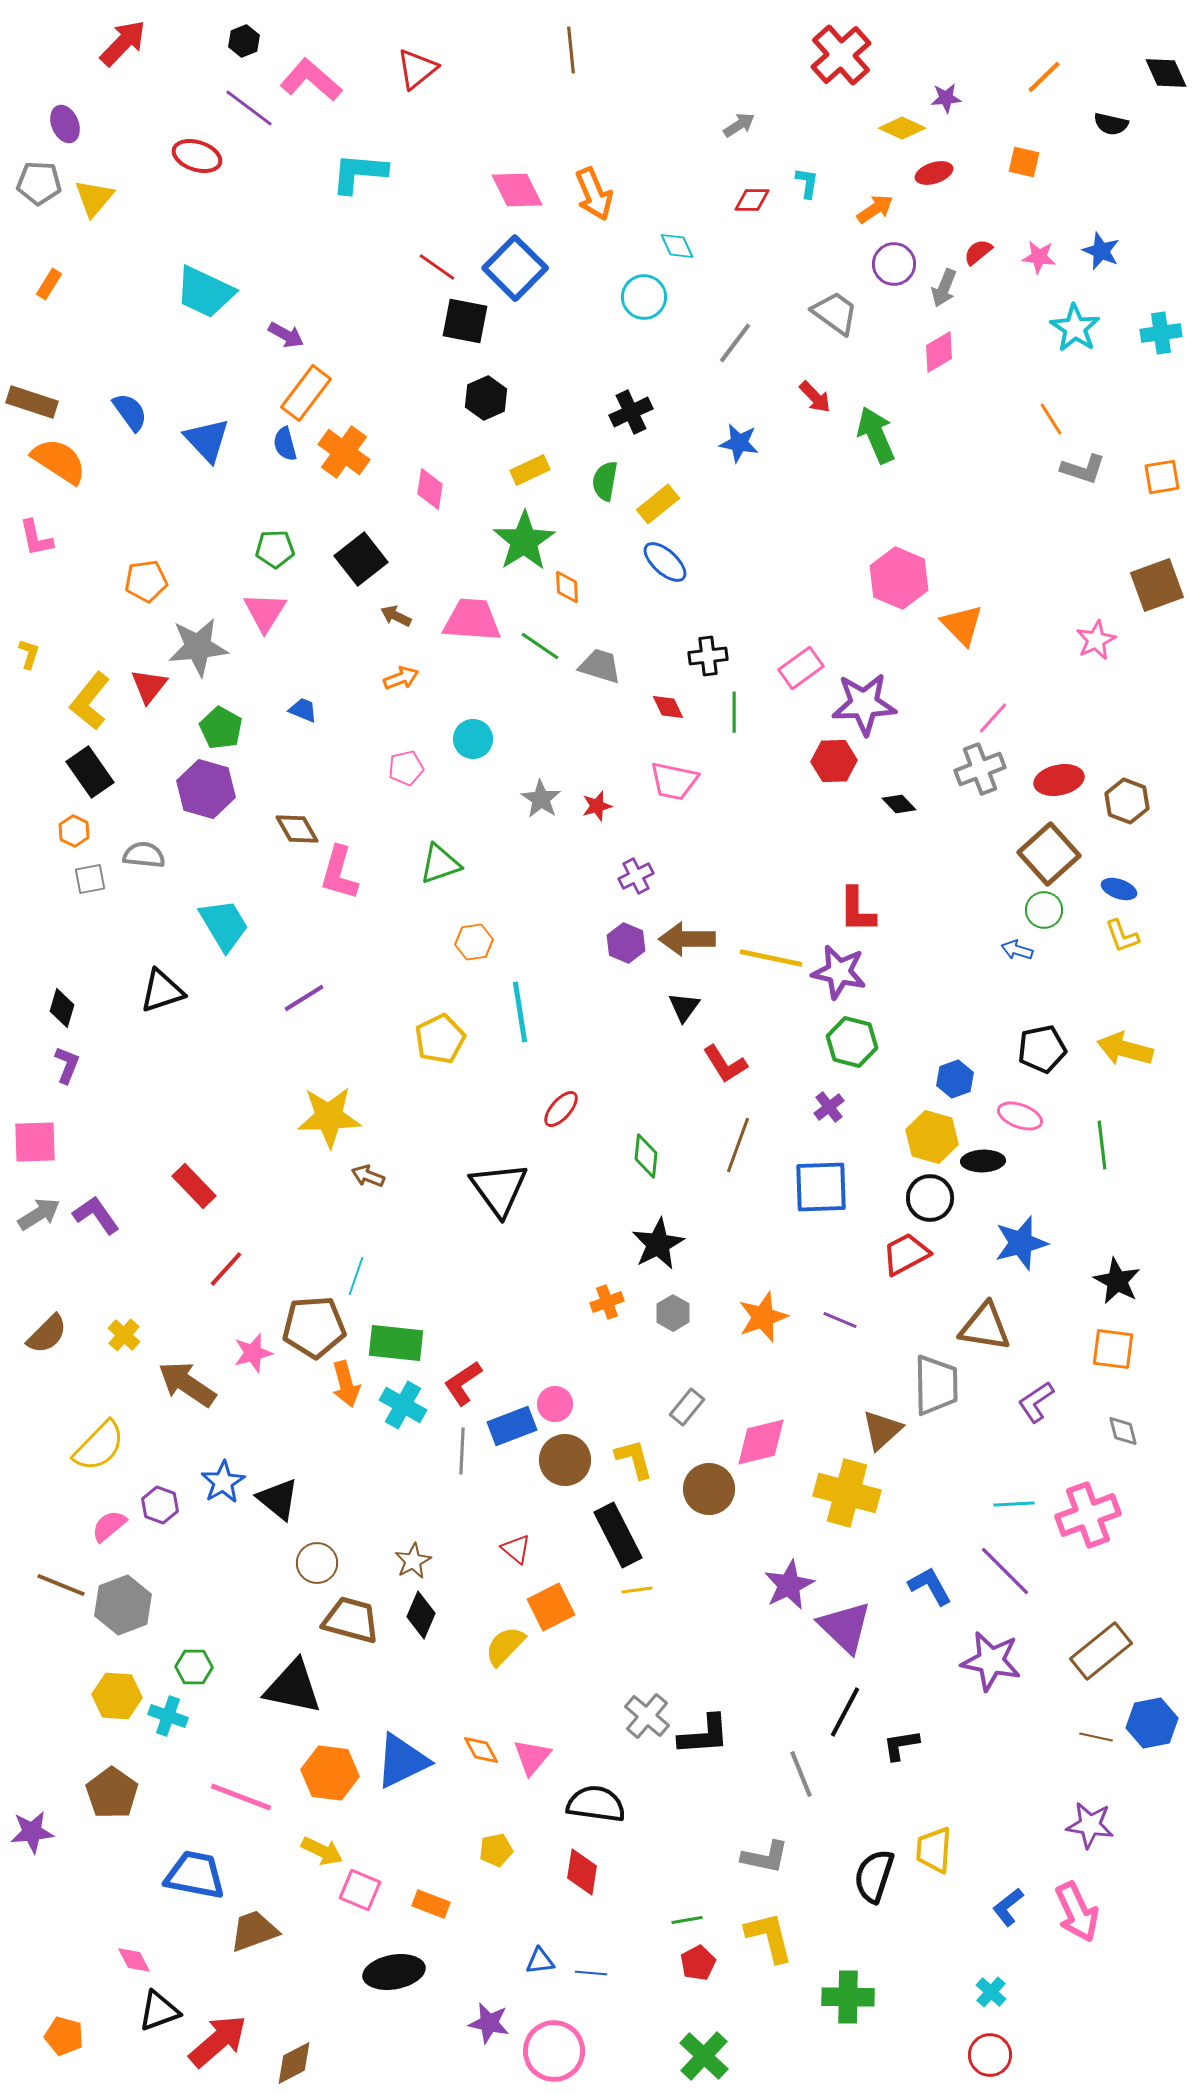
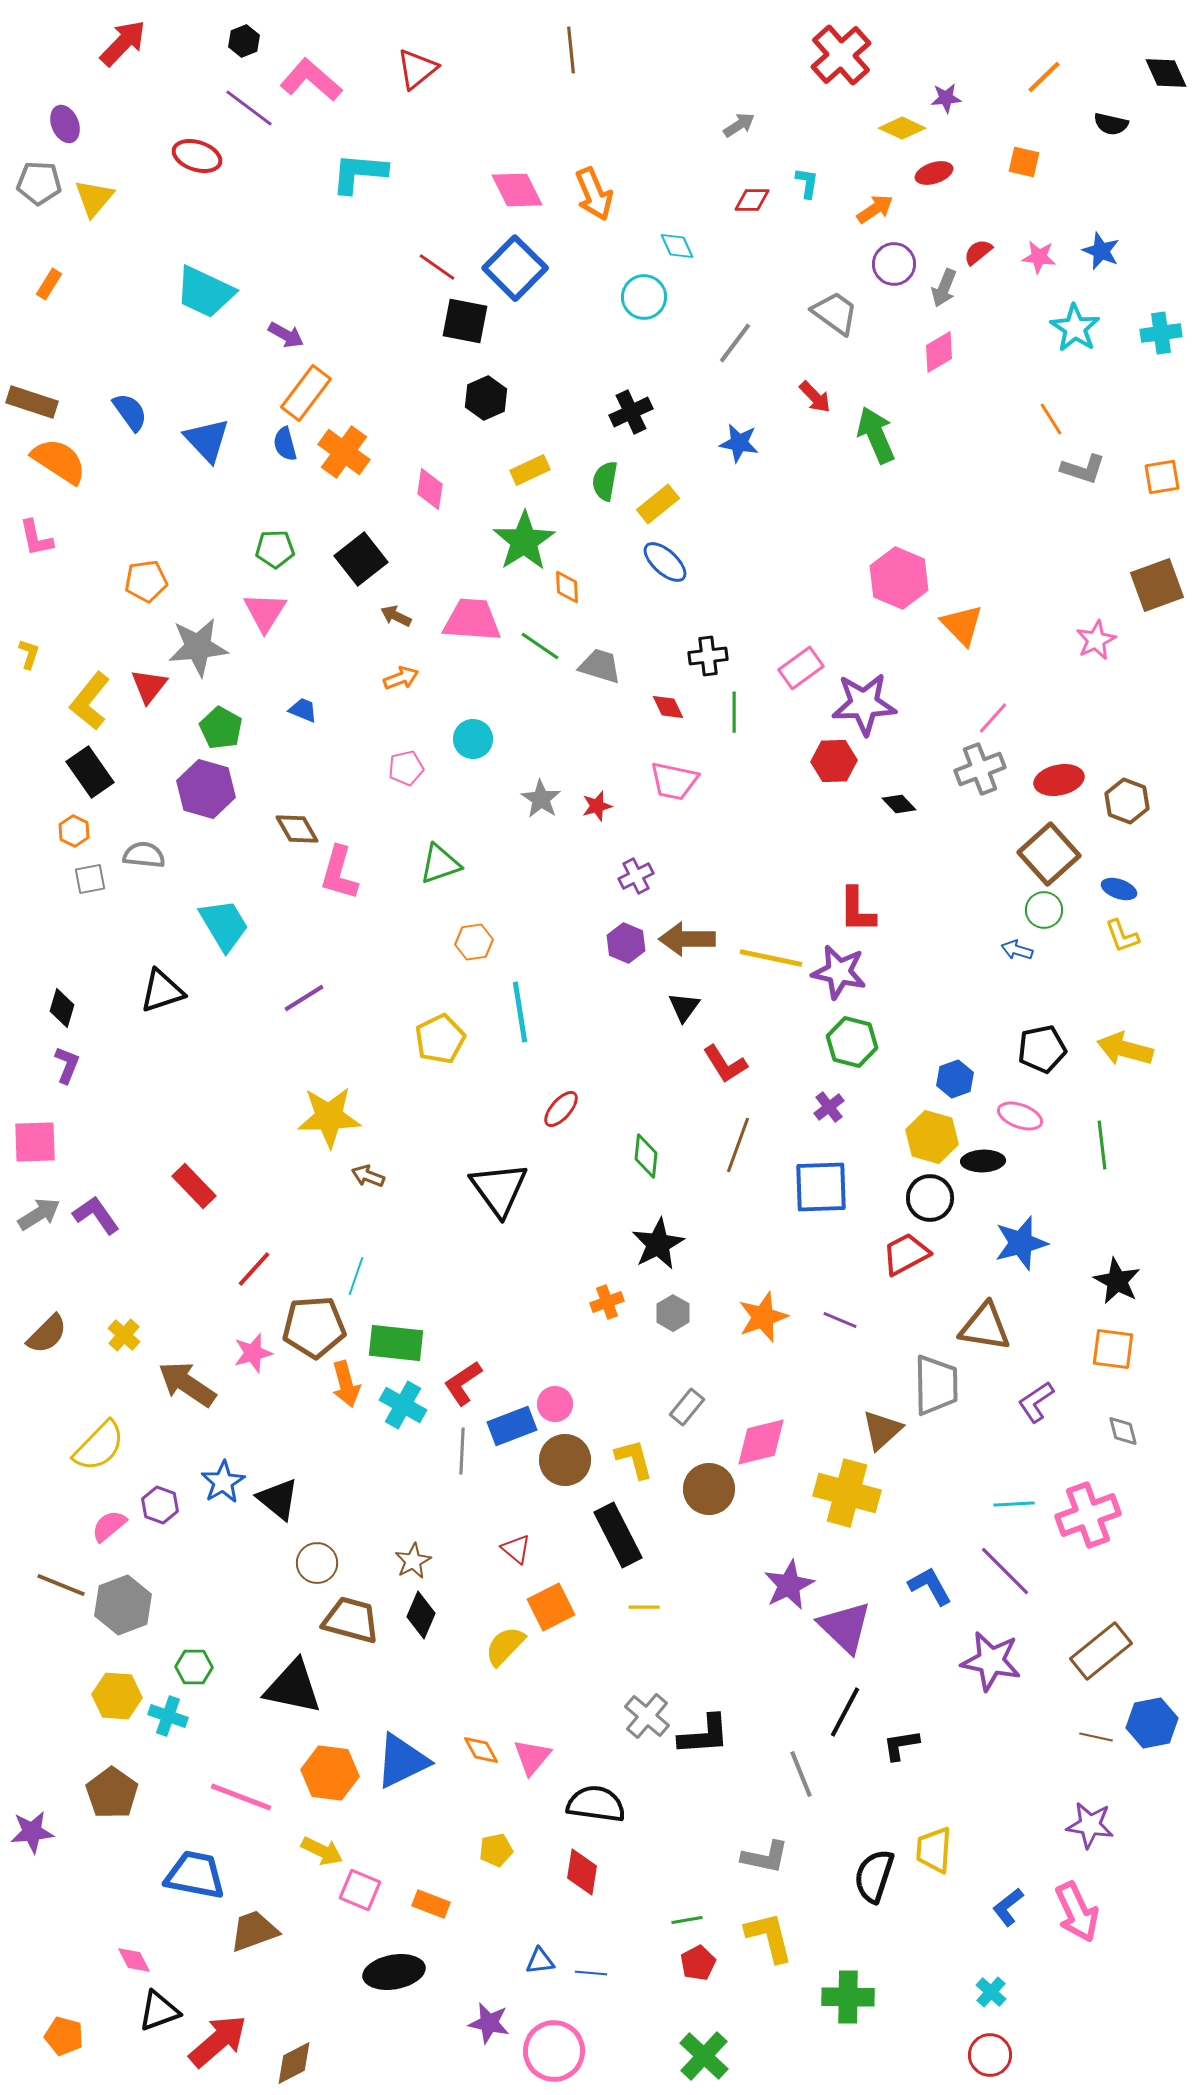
red line at (226, 1269): moved 28 px right
yellow line at (637, 1590): moved 7 px right, 17 px down; rotated 8 degrees clockwise
